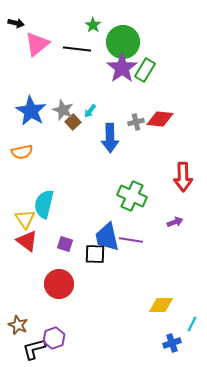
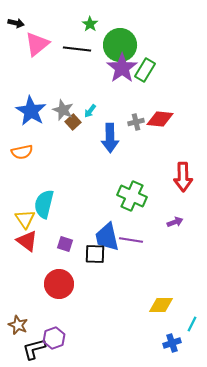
green star: moved 3 px left, 1 px up
green circle: moved 3 px left, 3 px down
